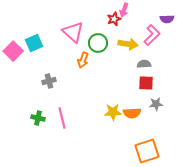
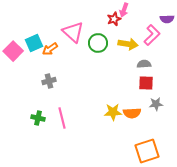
orange arrow: moved 33 px left, 11 px up; rotated 35 degrees clockwise
